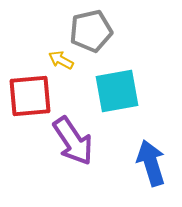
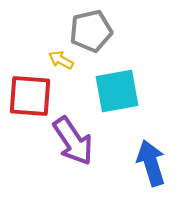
red square: rotated 9 degrees clockwise
